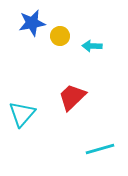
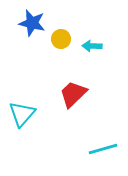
blue star: rotated 24 degrees clockwise
yellow circle: moved 1 px right, 3 px down
red trapezoid: moved 1 px right, 3 px up
cyan line: moved 3 px right
